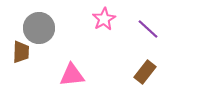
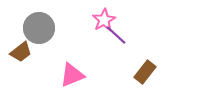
pink star: moved 1 px down
purple line: moved 32 px left, 6 px down
brown trapezoid: rotated 50 degrees clockwise
pink triangle: rotated 16 degrees counterclockwise
